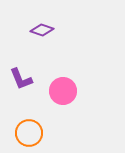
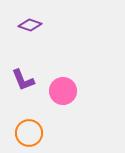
purple diamond: moved 12 px left, 5 px up
purple L-shape: moved 2 px right, 1 px down
